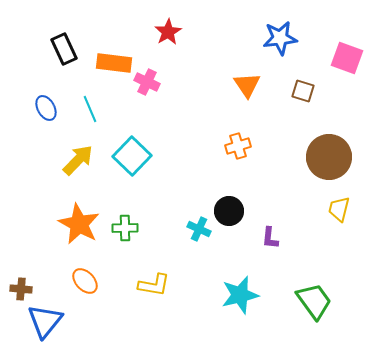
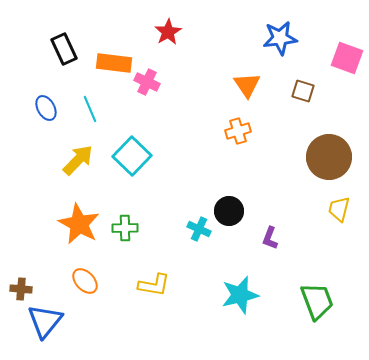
orange cross: moved 15 px up
purple L-shape: rotated 15 degrees clockwise
green trapezoid: moved 3 px right; rotated 15 degrees clockwise
